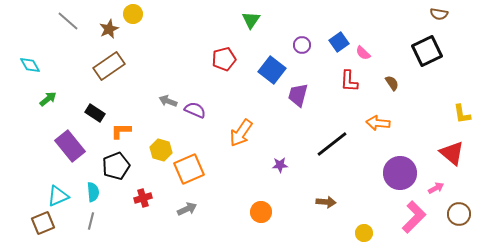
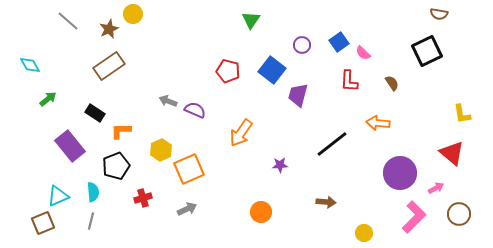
red pentagon at (224, 59): moved 4 px right, 12 px down; rotated 30 degrees clockwise
yellow hexagon at (161, 150): rotated 20 degrees clockwise
